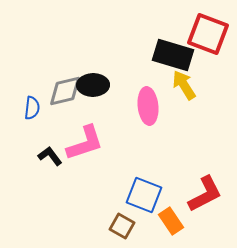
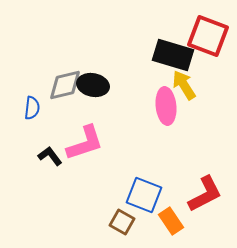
red square: moved 2 px down
black ellipse: rotated 12 degrees clockwise
gray diamond: moved 6 px up
pink ellipse: moved 18 px right
brown square: moved 4 px up
